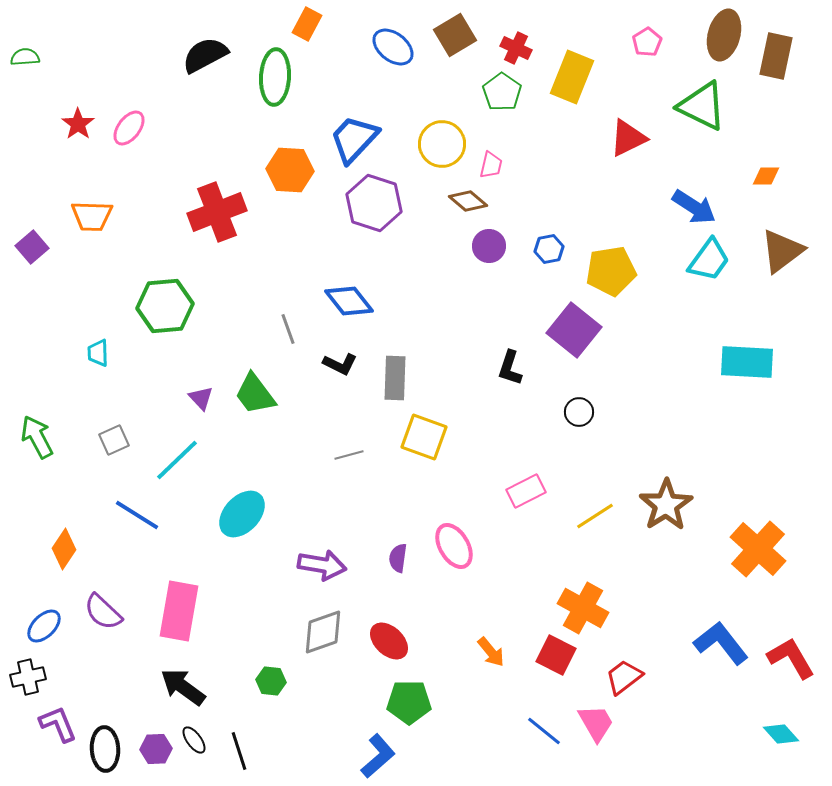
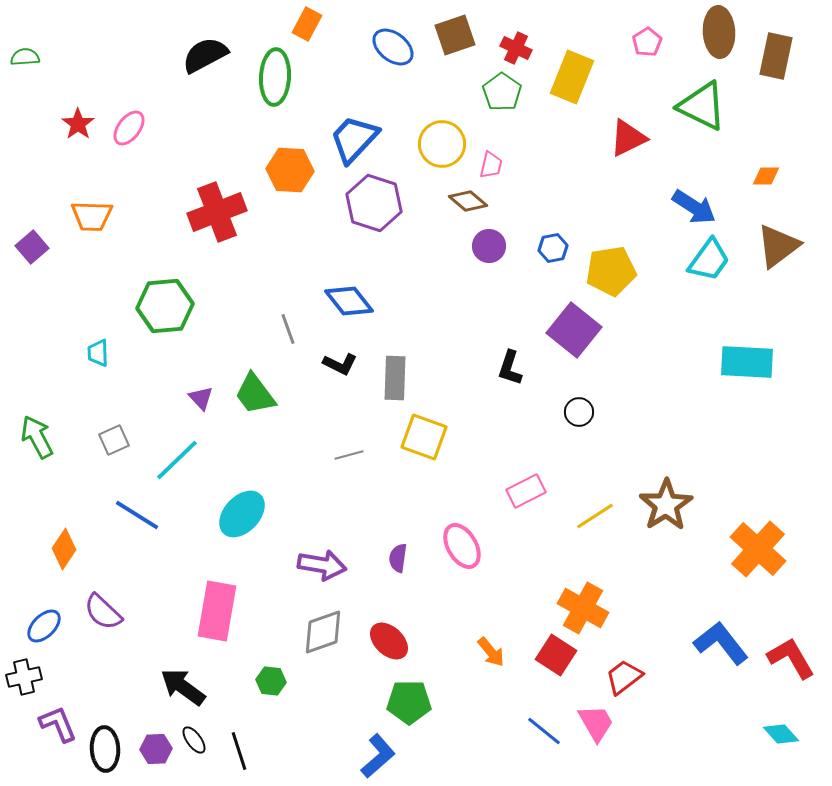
brown square at (455, 35): rotated 12 degrees clockwise
brown ellipse at (724, 35): moved 5 px left, 3 px up; rotated 18 degrees counterclockwise
blue hexagon at (549, 249): moved 4 px right, 1 px up
brown triangle at (782, 251): moved 4 px left, 5 px up
pink ellipse at (454, 546): moved 8 px right
pink rectangle at (179, 611): moved 38 px right
red square at (556, 655): rotated 6 degrees clockwise
black cross at (28, 677): moved 4 px left
